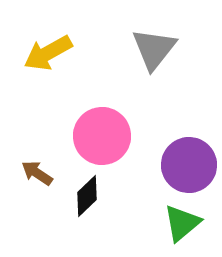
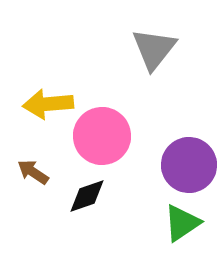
yellow arrow: moved 51 px down; rotated 24 degrees clockwise
brown arrow: moved 4 px left, 1 px up
black diamond: rotated 24 degrees clockwise
green triangle: rotated 6 degrees clockwise
